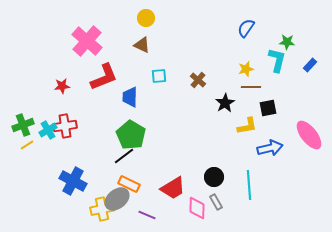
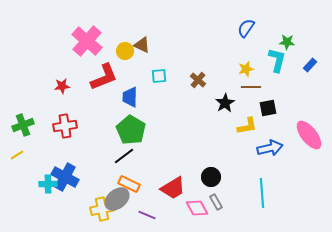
yellow circle: moved 21 px left, 33 px down
cyan cross: moved 54 px down; rotated 30 degrees clockwise
green pentagon: moved 5 px up
yellow line: moved 10 px left, 10 px down
black circle: moved 3 px left
blue cross: moved 8 px left, 4 px up
cyan line: moved 13 px right, 8 px down
pink diamond: rotated 30 degrees counterclockwise
